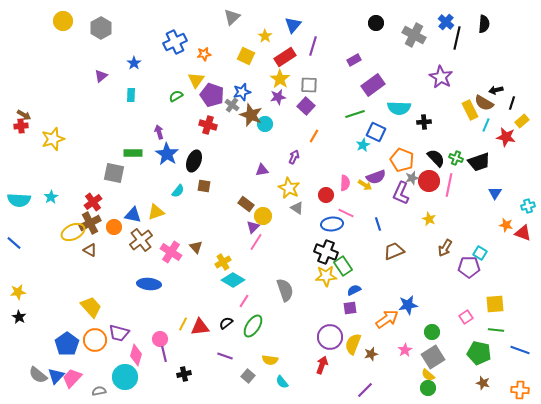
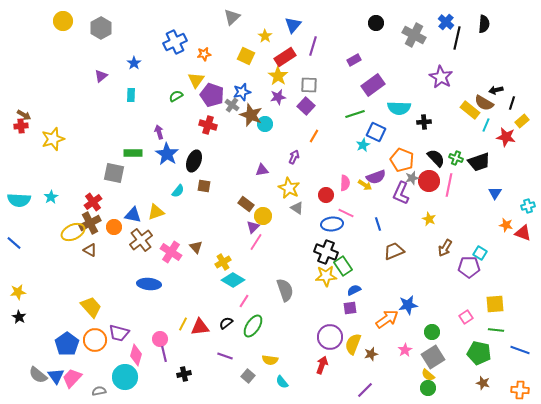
yellow star at (280, 79): moved 2 px left, 3 px up
yellow rectangle at (470, 110): rotated 24 degrees counterclockwise
blue triangle at (56, 376): rotated 18 degrees counterclockwise
